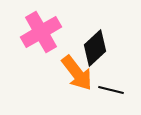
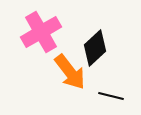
orange arrow: moved 7 px left, 1 px up
black line: moved 6 px down
